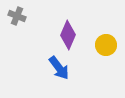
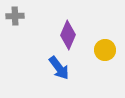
gray cross: moved 2 px left; rotated 24 degrees counterclockwise
yellow circle: moved 1 px left, 5 px down
